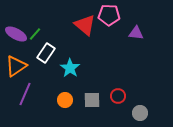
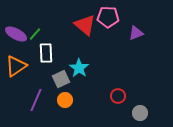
pink pentagon: moved 1 px left, 2 px down
purple triangle: rotated 28 degrees counterclockwise
white rectangle: rotated 36 degrees counterclockwise
cyan star: moved 9 px right
purple line: moved 11 px right, 6 px down
gray square: moved 31 px left, 21 px up; rotated 24 degrees counterclockwise
